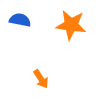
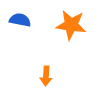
orange arrow: moved 5 px right, 3 px up; rotated 36 degrees clockwise
